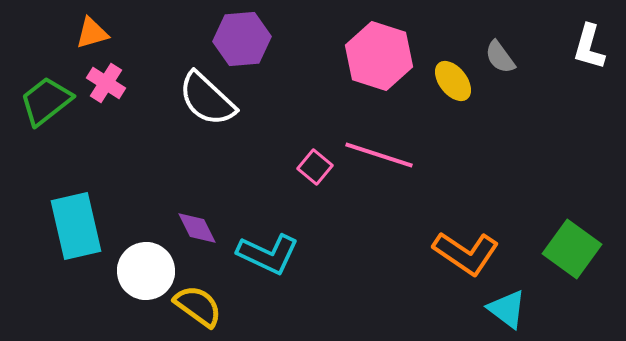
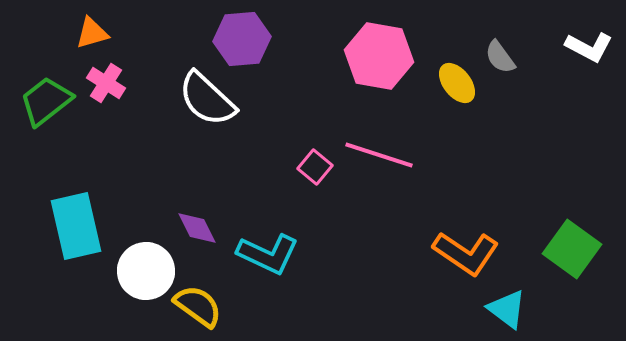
white L-shape: rotated 78 degrees counterclockwise
pink hexagon: rotated 8 degrees counterclockwise
yellow ellipse: moved 4 px right, 2 px down
